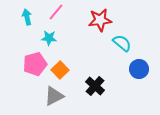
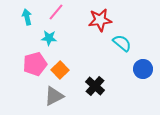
blue circle: moved 4 px right
